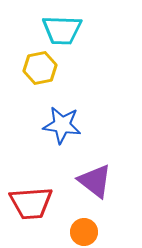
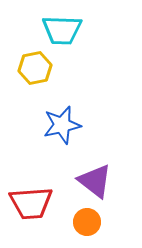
yellow hexagon: moved 5 px left
blue star: rotated 21 degrees counterclockwise
orange circle: moved 3 px right, 10 px up
